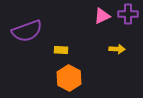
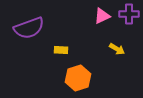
purple cross: moved 1 px right
purple semicircle: moved 2 px right, 3 px up
yellow arrow: rotated 28 degrees clockwise
orange hexagon: moved 9 px right; rotated 15 degrees clockwise
